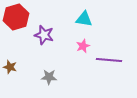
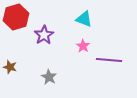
cyan triangle: rotated 12 degrees clockwise
purple star: rotated 24 degrees clockwise
pink star: rotated 16 degrees counterclockwise
gray star: rotated 28 degrees clockwise
